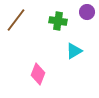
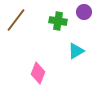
purple circle: moved 3 px left
cyan triangle: moved 2 px right
pink diamond: moved 1 px up
